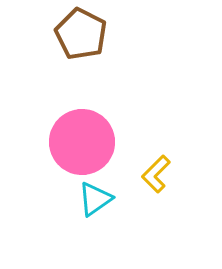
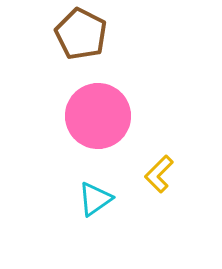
pink circle: moved 16 px right, 26 px up
yellow L-shape: moved 3 px right
